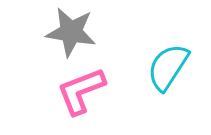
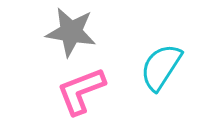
cyan semicircle: moved 7 px left
